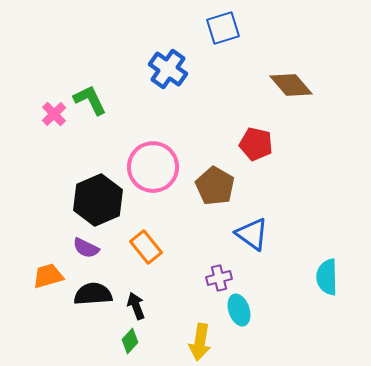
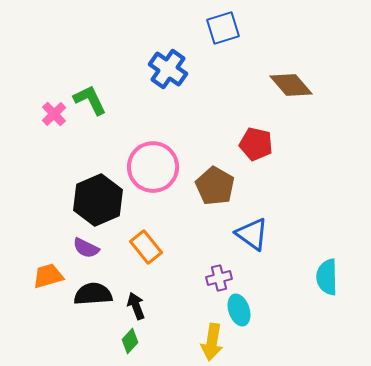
yellow arrow: moved 12 px right
